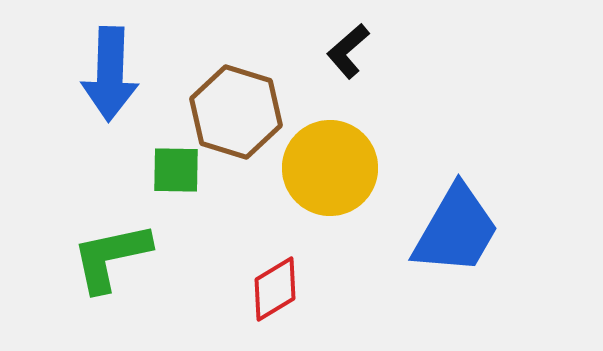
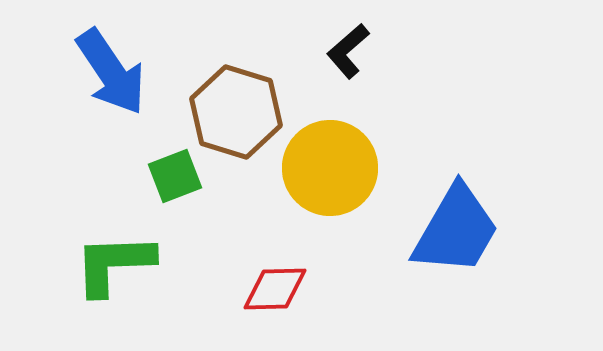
blue arrow: moved 1 px right, 2 px up; rotated 36 degrees counterclockwise
green square: moved 1 px left, 6 px down; rotated 22 degrees counterclockwise
green L-shape: moved 3 px right, 7 px down; rotated 10 degrees clockwise
red diamond: rotated 30 degrees clockwise
